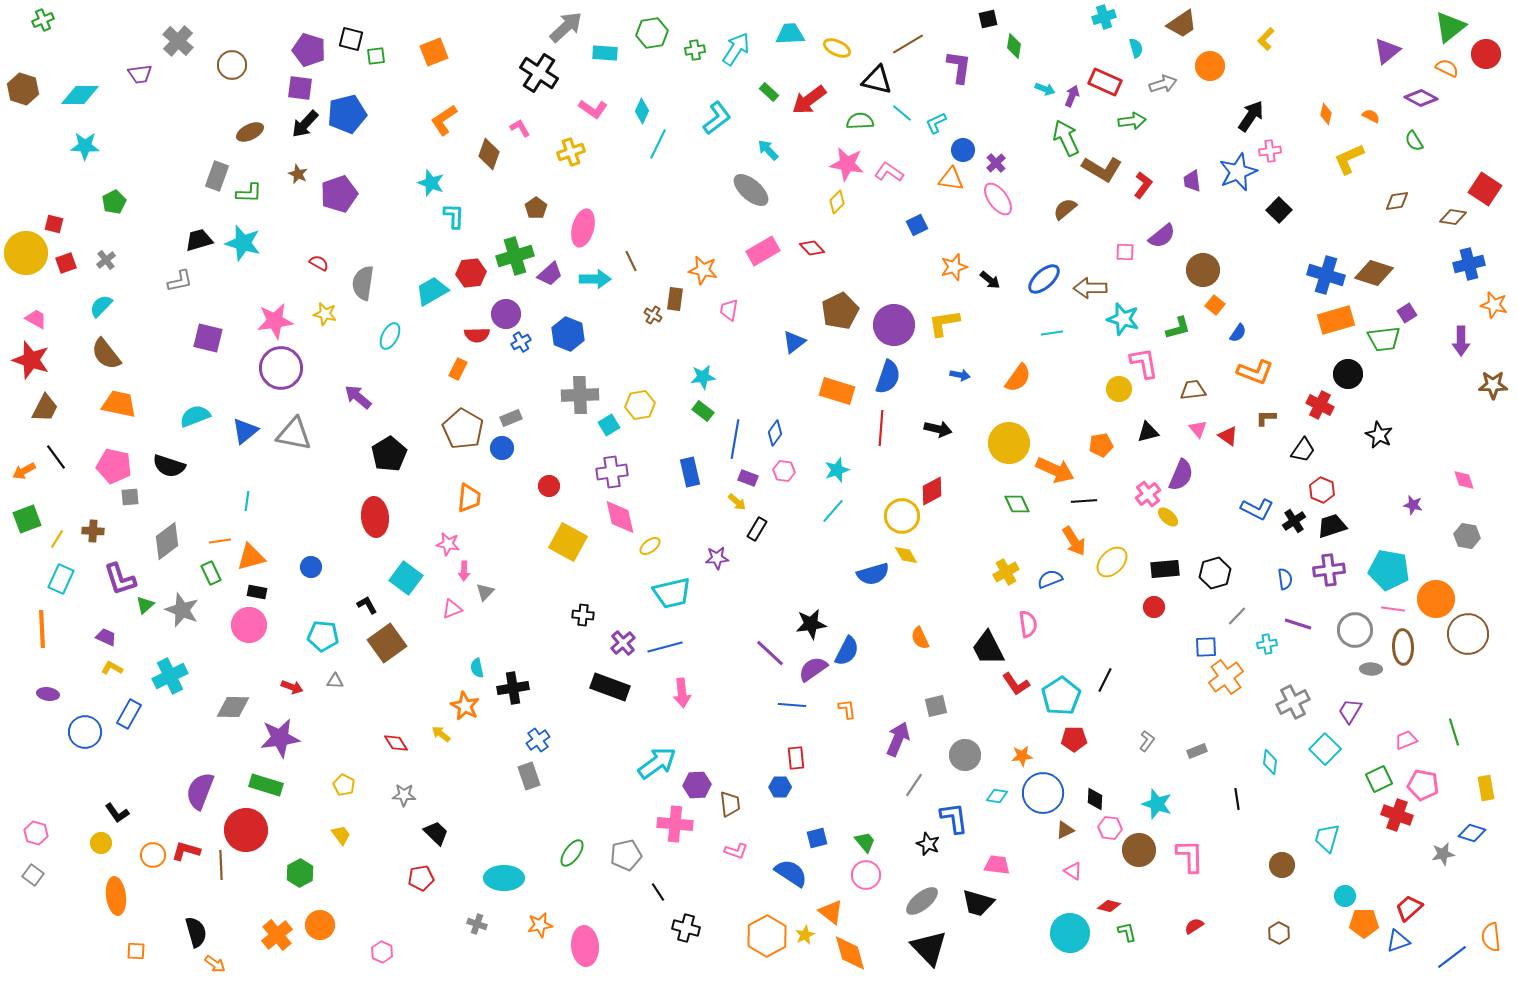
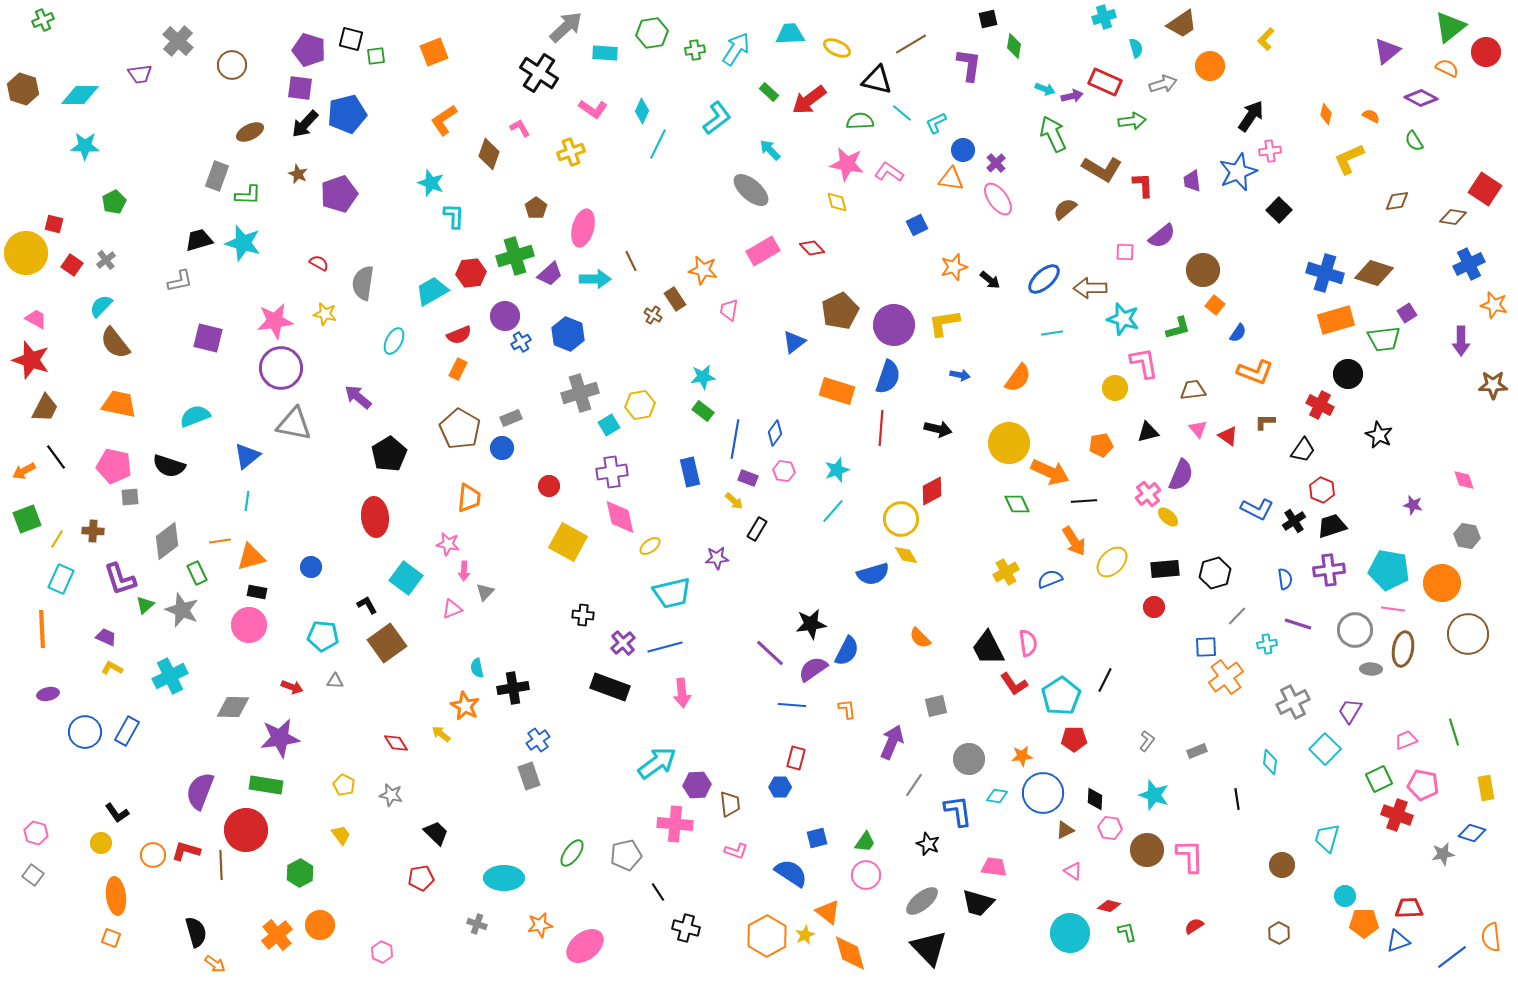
brown line at (908, 44): moved 3 px right
red circle at (1486, 54): moved 2 px up
purple L-shape at (959, 67): moved 10 px right, 2 px up
purple arrow at (1072, 96): rotated 55 degrees clockwise
green arrow at (1066, 138): moved 13 px left, 4 px up
cyan arrow at (768, 150): moved 2 px right
red L-shape at (1143, 185): rotated 40 degrees counterclockwise
green L-shape at (249, 193): moved 1 px left, 2 px down
yellow diamond at (837, 202): rotated 60 degrees counterclockwise
red square at (66, 263): moved 6 px right, 2 px down; rotated 35 degrees counterclockwise
blue cross at (1469, 264): rotated 12 degrees counterclockwise
blue cross at (1326, 275): moved 1 px left, 2 px up
brown rectangle at (675, 299): rotated 40 degrees counterclockwise
purple circle at (506, 314): moved 1 px left, 2 px down
red semicircle at (477, 335): moved 18 px left; rotated 20 degrees counterclockwise
cyan ellipse at (390, 336): moved 4 px right, 5 px down
brown semicircle at (106, 354): moved 9 px right, 11 px up
yellow circle at (1119, 389): moved 4 px left, 1 px up
gray cross at (580, 395): moved 2 px up; rotated 15 degrees counterclockwise
brown L-shape at (1266, 418): moved 1 px left, 4 px down
brown pentagon at (463, 429): moved 3 px left
blue triangle at (245, 431): moved 2 px right, 25 px down
gray triangle at (294, 434): moved 10 px up
orange arrow at (1055, 470): moved 5 px left, 2 px down
yellow arrow at (737, 502): moved 3 px left, 1 px up
yellow circle at (902, 516): moved 1 px left, 3 px down
green rectangle at (211, 573): moved 14 px left
orange circle at (1436, 599): moved 6 px right, 16 px up
pink semicircle at (1028, 624): moved 19 px down
orange semicircle at (920, 638): rotated 20 degrees counterclockwise
brown ellipse at (1403, 647): moved 2 px down; rotated 12 degrees clockwise
red L-shape at (1016, 684): moved 2 px left
purple ellipse at (48, 694): rotated 20 degrees counterclockwise
blue rectangle at (129, 714): moved 2 px left, 17 px down
purple arrow at (898, 739): moved 6 px left, 3 px down
gray circle at (965, 755): moved 4 px right, 4 px down
red rectangle at (796, 758): rotated 20 degrees clockwise
green rectangle at (266, 785): rotated 8 degrees counterclockwise
gray star at (404, 795): moved 13 px left; rotated 10 degrees clockwise
cyan star at (1157, 804): moved 3 px left, 9 px up
blue L-shape at (954, 818): moved 4 px right, 7 px up
green trapezoid at (865, 842): rotated 75 degrees clockwise
brown circle at (1139, 850): moved 8 px right
pink trapezoid at (997, 865): moved 3 px left, 2 px down
red trapezoid at (1409, 908): rotated 40 degrees clockwise
orange triangle at (831, 912): moved 3 px left
pink ellipse at (585, 946): rotated 57 degrees clockwise
orange square at (136, 951): moved 25 px left, 13 px up; rotated 18 degrees clockwise
